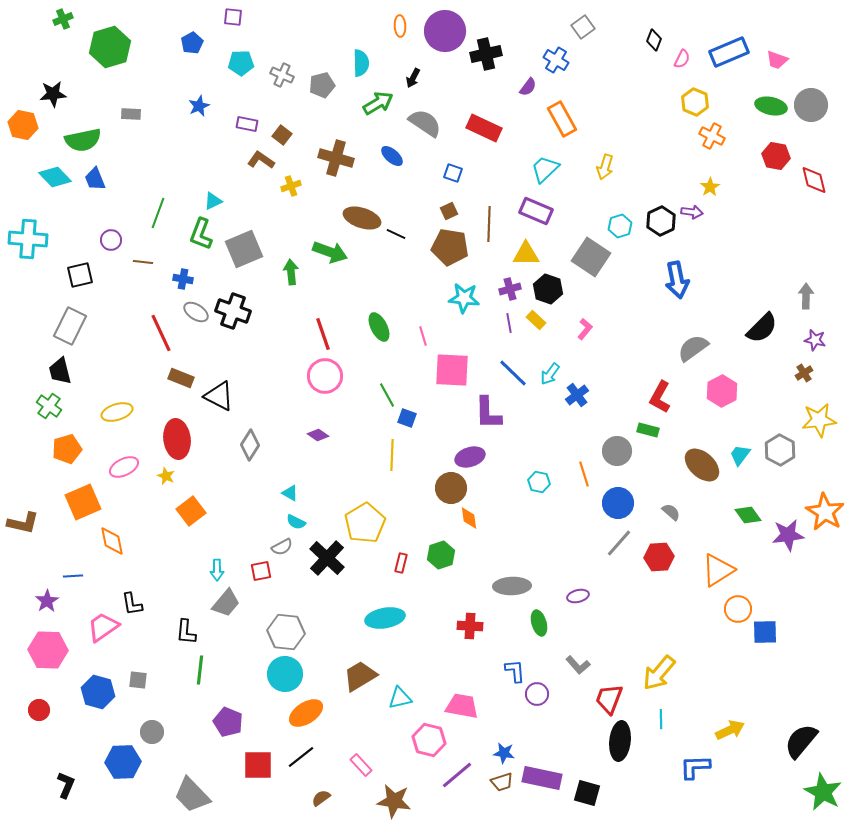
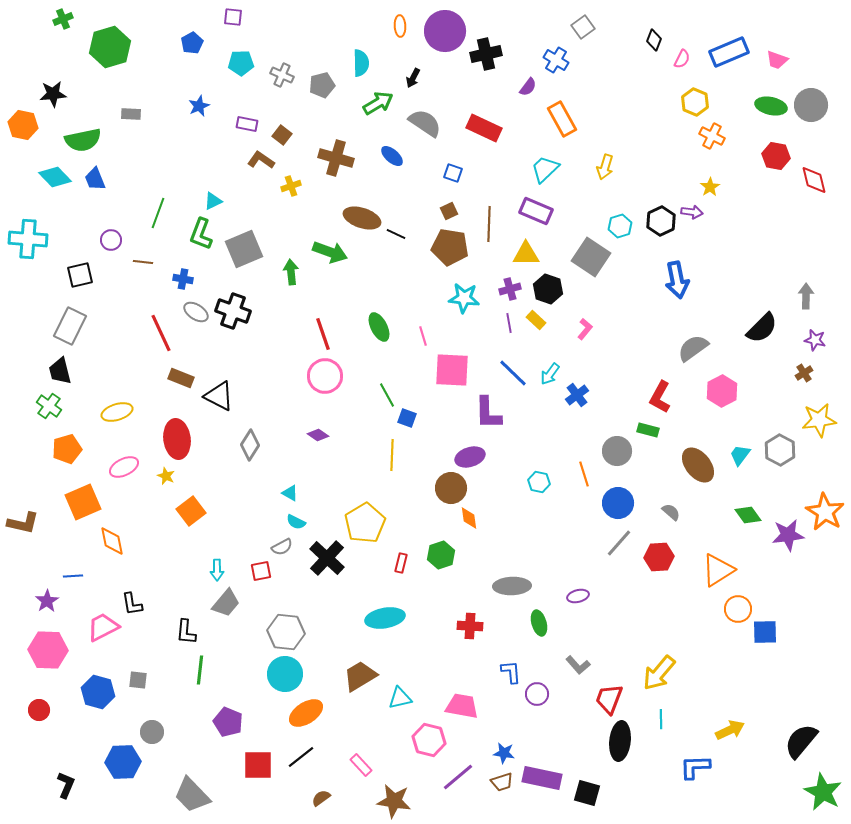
brown ellipse at (702, 465): moved 4 px left; rotated 9 degrees clockwise
pink trapezoid at (103, 627): rotated 8 degrees clockwise
blue L-shape at (515, 671): moved 4 px left, 1 px down
purple line at (457, 775): moved 1 px right, 2 px down
